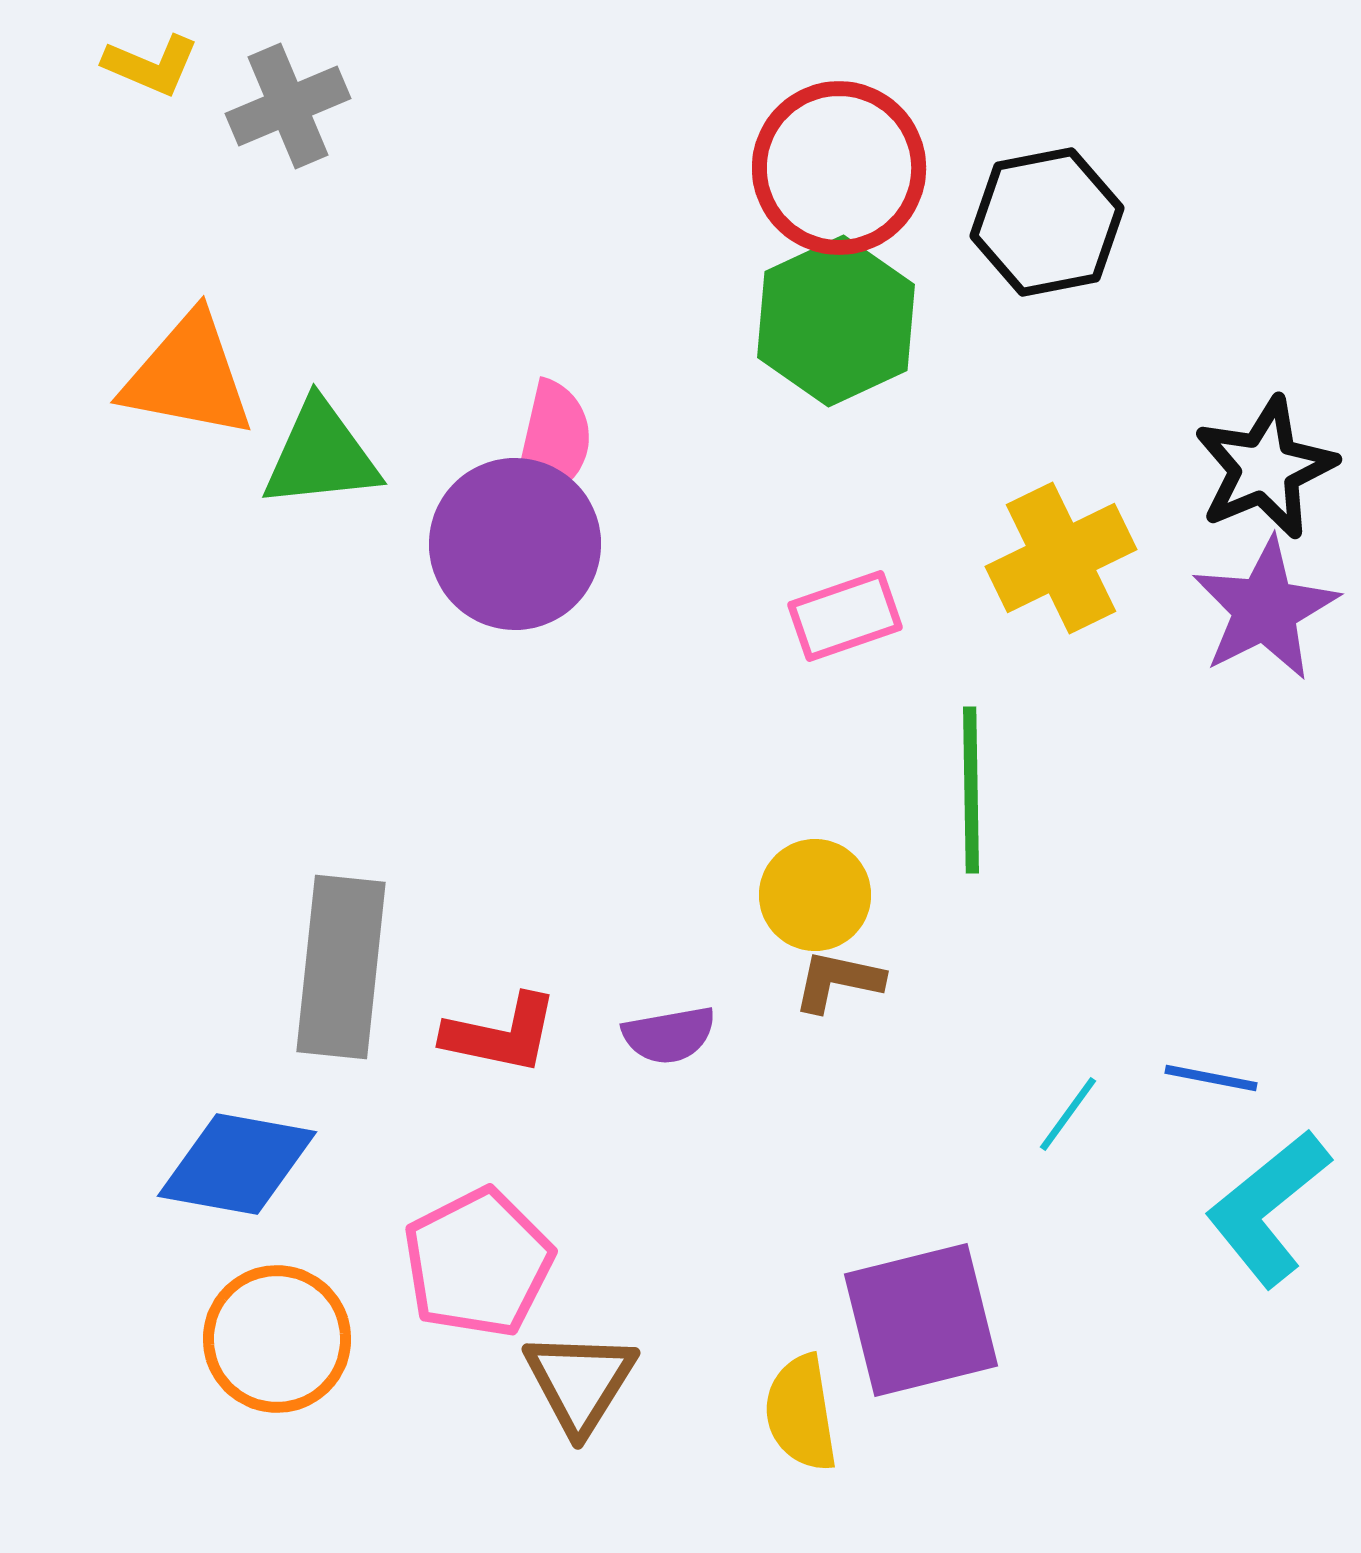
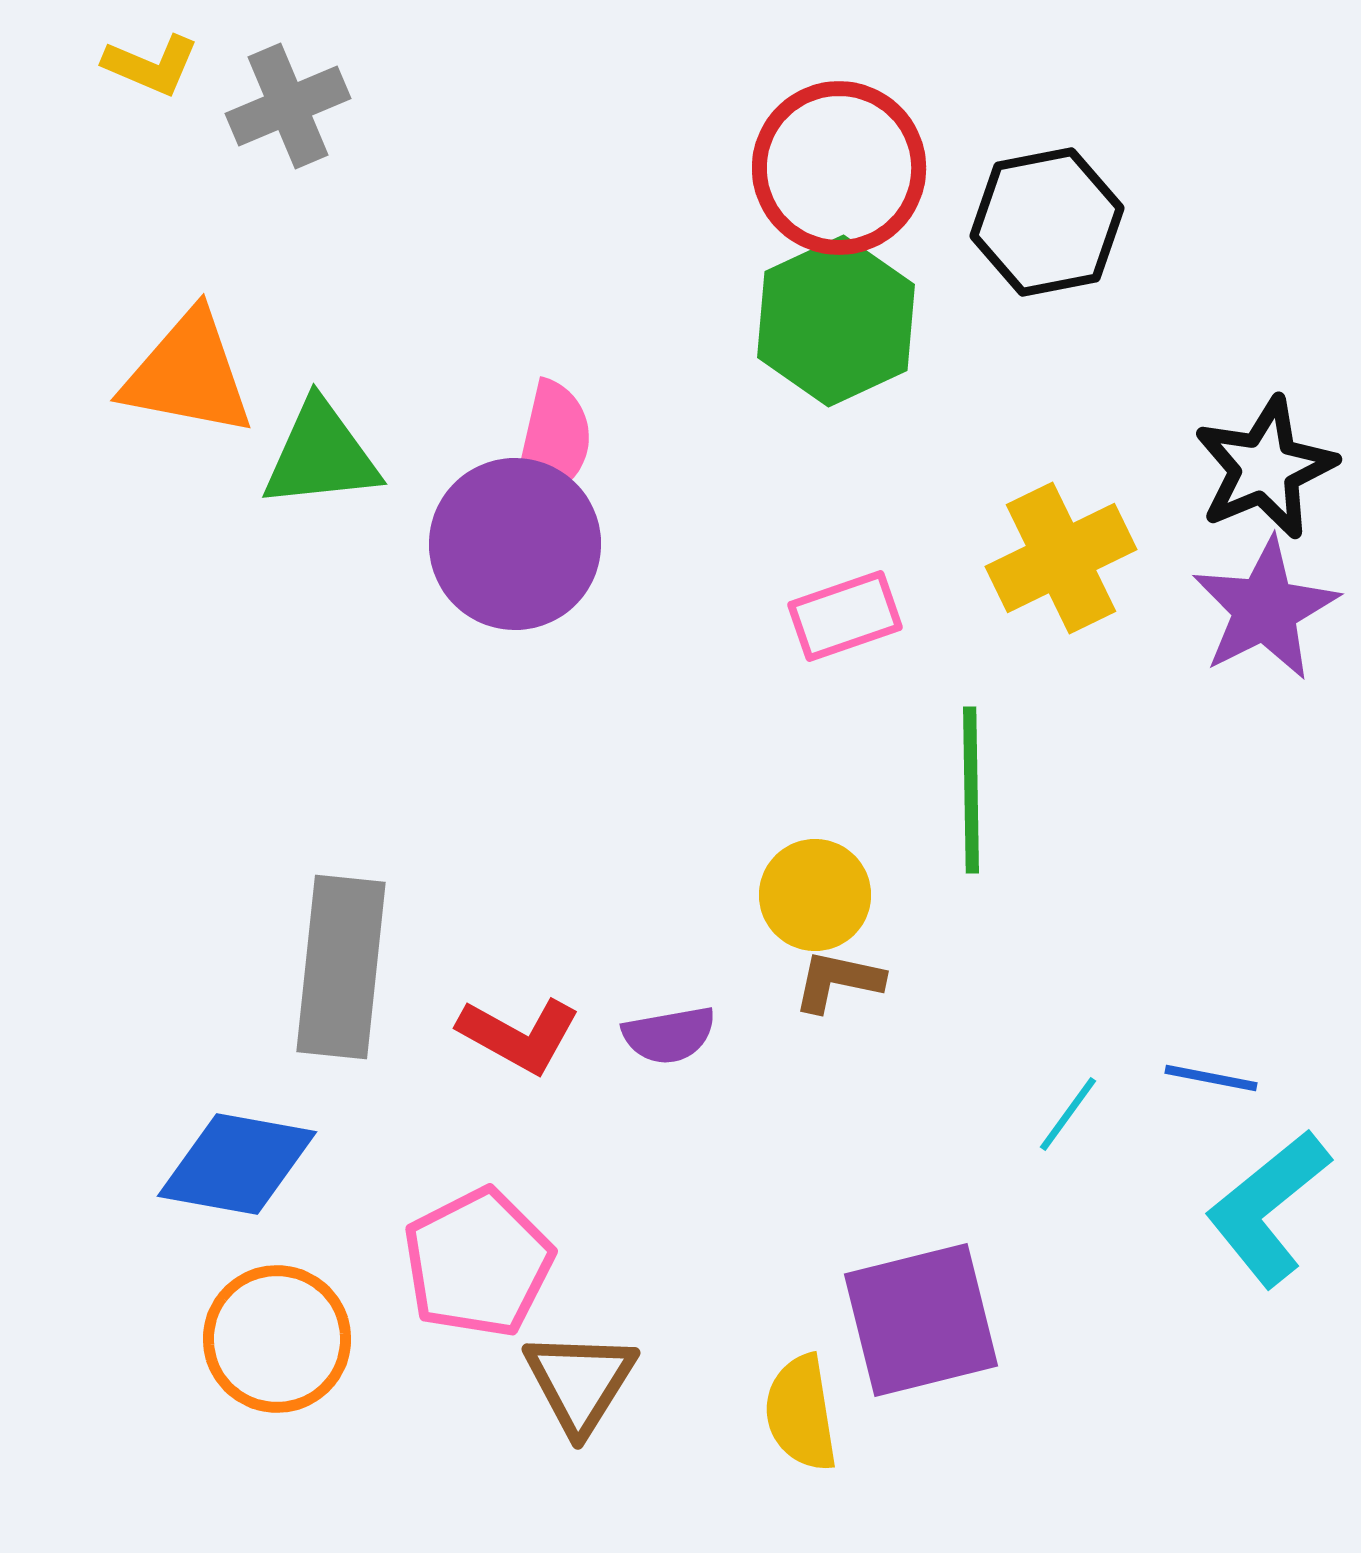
orange triangle: moved 2 px up
red L-shape: moved 18 px right, 1 px down; rotated 17 degrees clockwise
